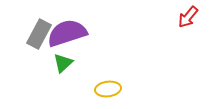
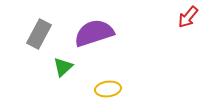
purple semicircle: moved 27 px right
green triangle: moved 4 px down
